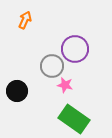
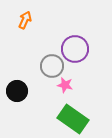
green rectangle: moved 1 px left
